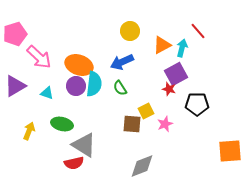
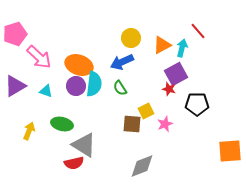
yellow circle: moved 1 px right, 7 px down
cyan triangle: moved 1 px left, 2 px up
